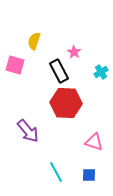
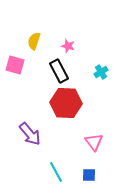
pink star: moved 6 px left, 6 px up; rotated 16 degrees counterclockwise
purple arrow: moved 2 px right, 3 px down
pink triangle: rotated 36 degrees clockwise
